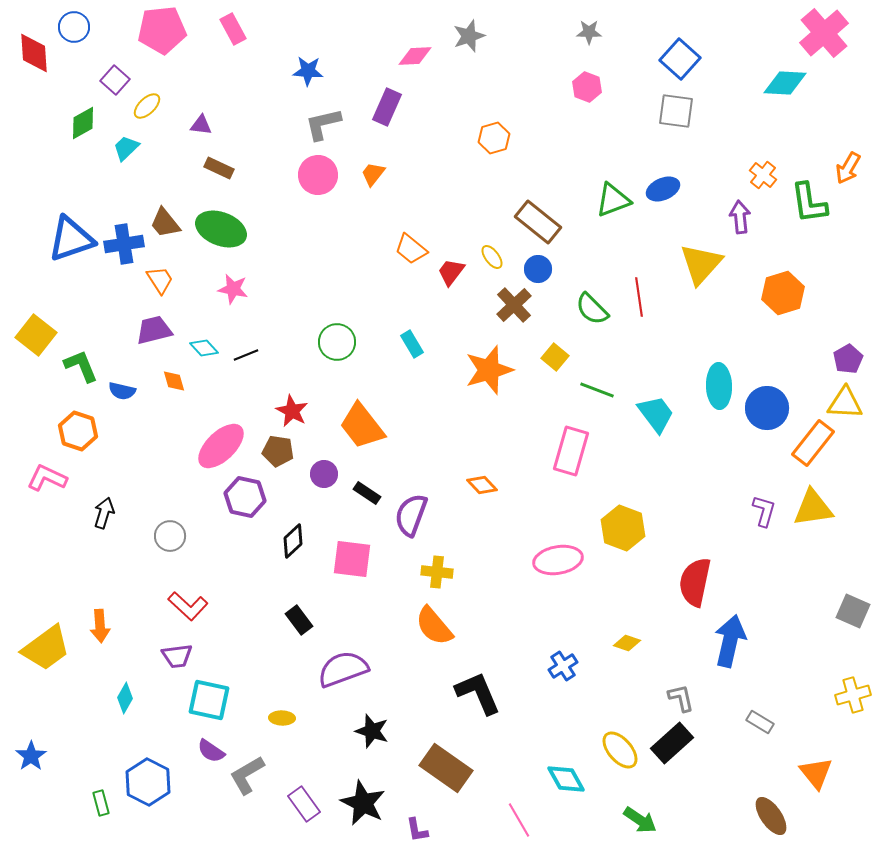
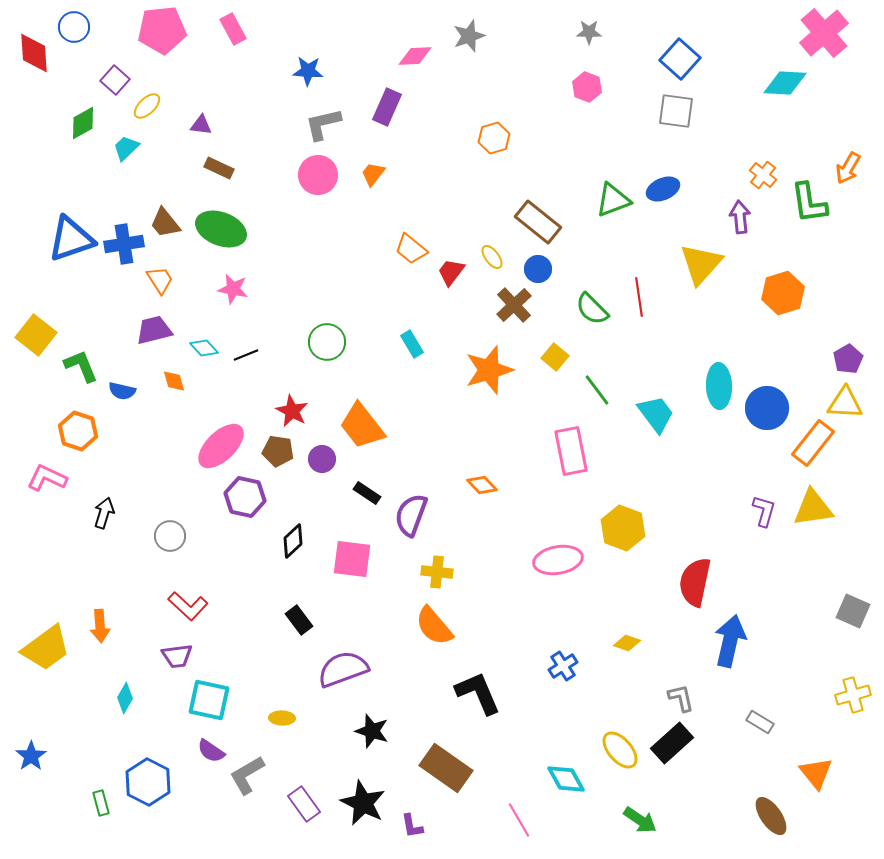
green circle at (337, 342): moved 10 px left
green line at (597, 390): rotated 32 degrees clockwise
pink rectangle at (571, 451): rotated 27 degrees counterclockwise
purple circle at (324, 474): moved 2 px left, 15 px up
purple L-shape at (417, 830): moved 5 px left, 4 px up
